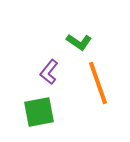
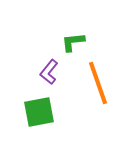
green L-shape: moved 6 px left; rotated 140 degrees clockwise
